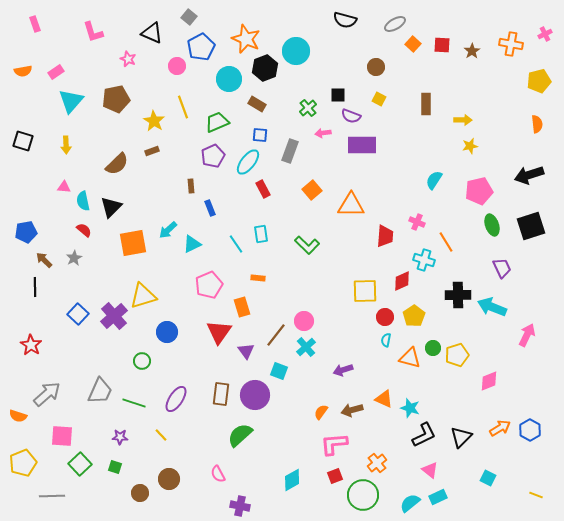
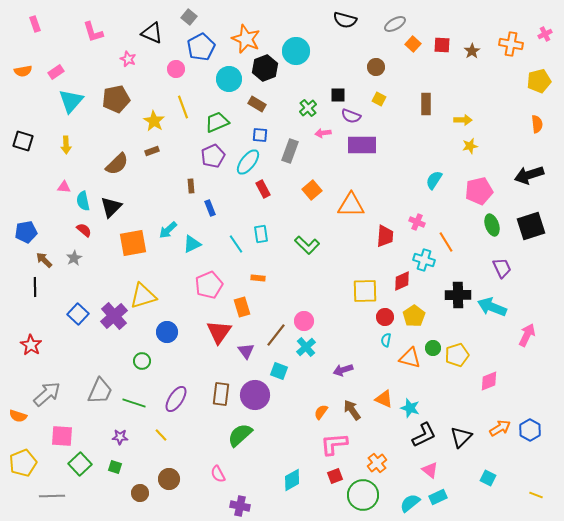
pink circle at (177, 66): moved 1 px left, 3 px down
brown arrow at (352, 410): rotated 70 degrees clockwise
